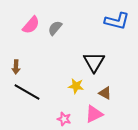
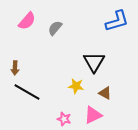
blue L-shape: rotated 30 degrees counterclockwise
pink semicircle: moved 4 px left, 4 px up
brown arrow: moved 1 px left, 1 px down
pink triangle: moved 1 px left, 1 px down
